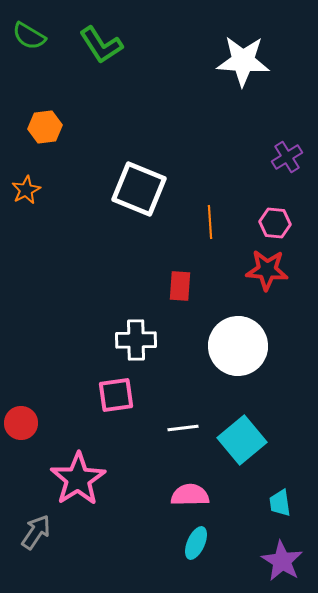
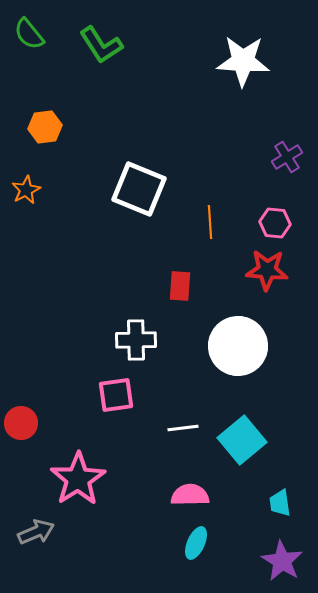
green semicircle: moved 2 px up; rotated 20 degrees clockwise
gray arrow: rotated 33 degrees clockwise
